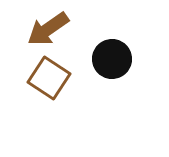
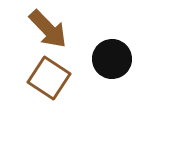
brown arrow: rotated 99 degrees counterclockwise
